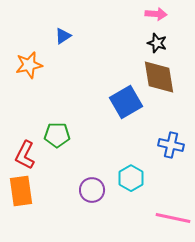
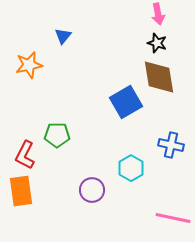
pink arrow: moved 2 px right; rotated 75 degrees clockwise
blue triangle: rotated 18 degrees counterclockwise
cyan hexagon: moved 10 px up
